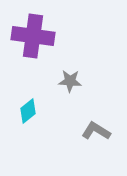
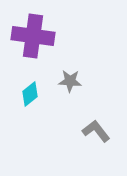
cyan diamond: moved 2 px right, 17 px up
gray L-shape: rotated 20 degrees clockwise
